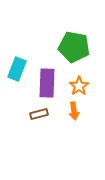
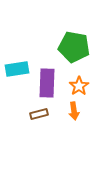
cyan rectangle: rotated 60 degrees clockwise
